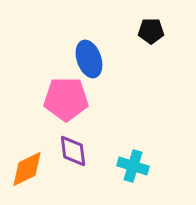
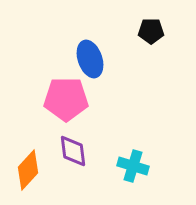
blue ellipse: moved 1 px right
orange diamond: moved 1 px right, 1 px down; rotated 21 degrees counterclockwise
